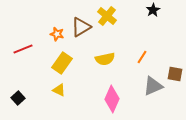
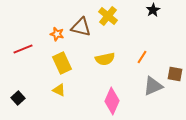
yellow cross: moved 1 px right
brown triangle: rotated 45 degrees clockwise
yellow rectangle: rotated 60 degrees counterclockwise
pink diamond: moved 2 px down
